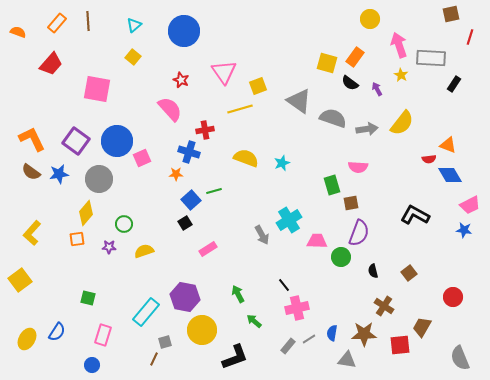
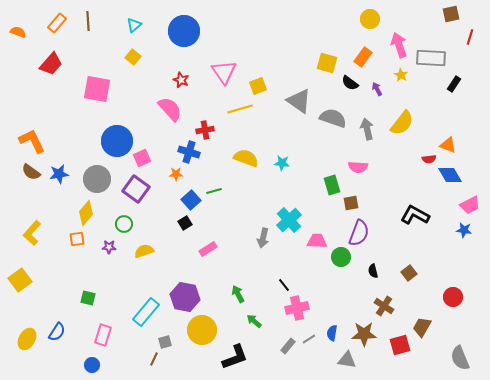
orange rectangle at (355, 57): moved 8 px right
gray arrow at (367, 129): rotated 95 degrees counterclockwise
orange L-shape at (32, 139): moved 2 px down
purple square at (76, 141): moved 60 px right, 48 px down
cyan star at (282, 163): rotated 28 degrees clockwise
gray circle at (99, 179): moved 2 px left
cyan cross at (289, 220): rotated 10 degrees counterclockwise
gray arrow at (262, 235): moved 1 px right, 3 px down; rotated 42 degrees clockwise
red square at (400, 345): rotated 10 degrees counterclockwise
